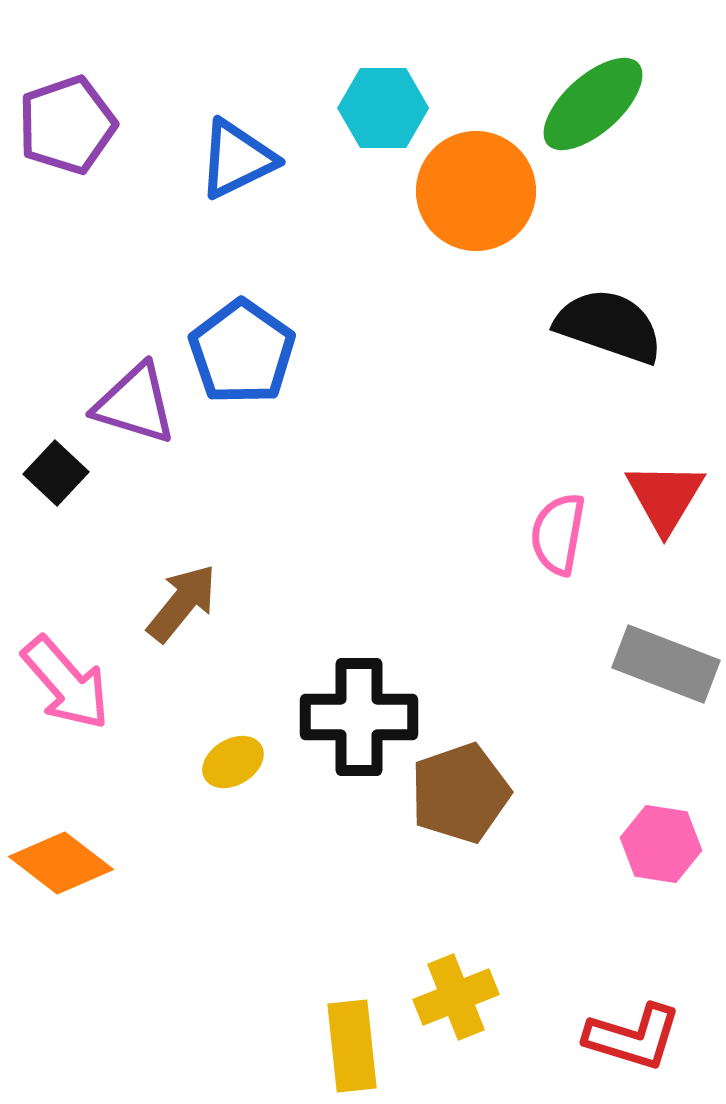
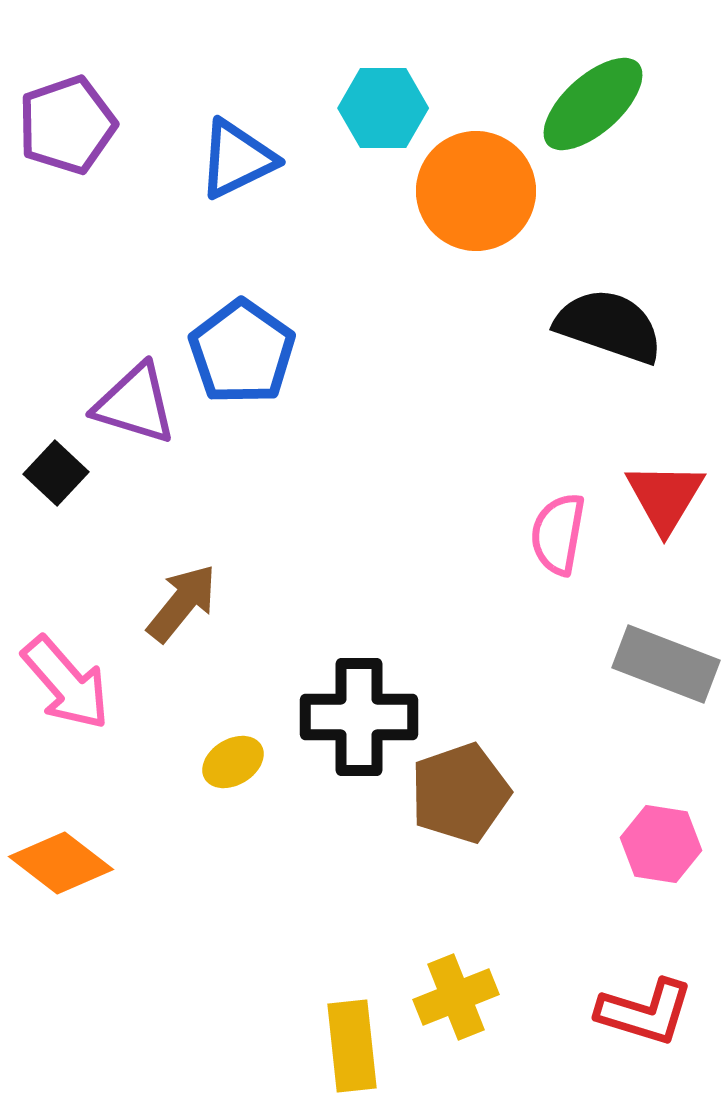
red L-shape: moved 12 px right, 25 px up
